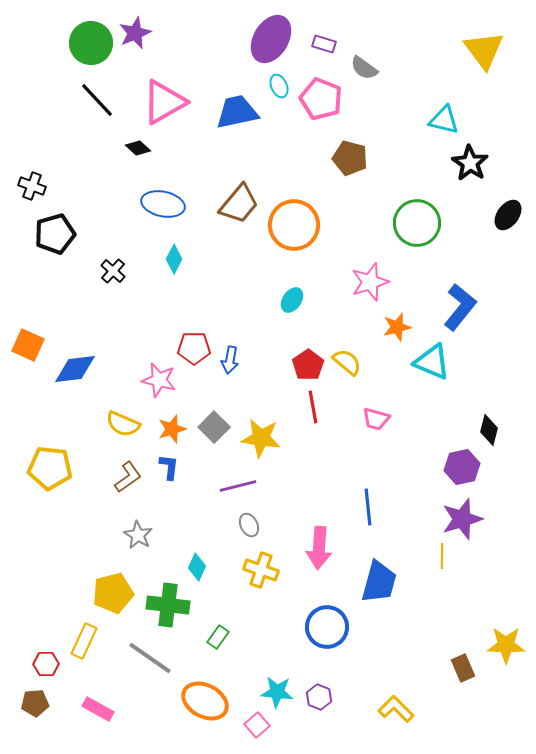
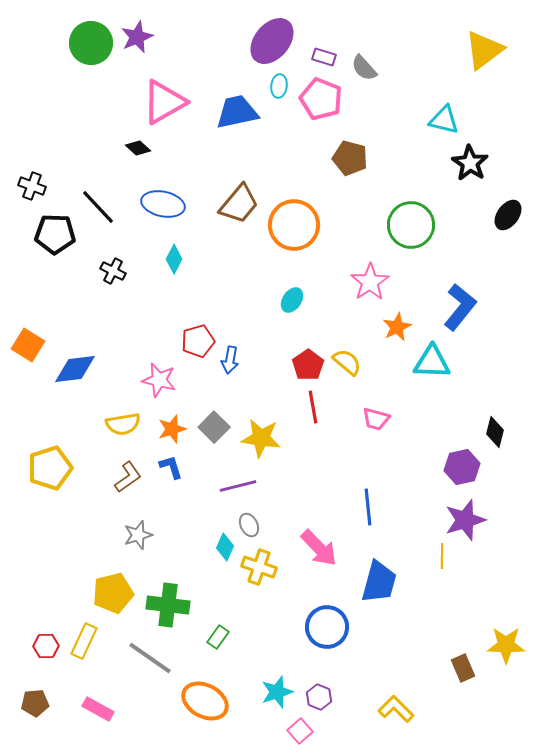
purple star at (135, 33): moved 2 px right, 4 px down
purple ellipse at (271, 39): moved 1 px right, 2 px down; rotated 9 degrees clockwise
purple rectangle at (324, 44): moved 13 px down
yellow triangle at (484, 50): rotated 30 degrees clockwise
gray semicircle at (364, 68): rotated 12 degrees clockwise
cyan ellipse at (279, 86): rotated 30 degrees clockwise
black line at (97, 100): moved 1 px right, 107 px down
green circle at (417, 223): moved 6 px left, 2 px down
black pentagon at (55, 234): rotated 18 degrees clockwise
black cross at (113, 271): rotated 15 degrees counterclockwise
pink star at (370, 282): rotated 15 degrees counterclockwise
orange star at (397, 327): rotated 12 degrees counterclockwise
orange square at (28, 345): rotated 8 degrees clockwise
red pentagon at (194, 348): moved 4 px right, 7 px up; rotated 16 degrees counterclockwise
cyan triangle at (432, 362): rotated 21 degrees counterclockwise
yellow semicircle at (123, 424): rotated 32 degrees counterclockwise
black diamond at (489, 430): moved 6 px right, 2 px down
blue L-shape at (169, 467): moved 2 px right; rotated 24 degrees counterclockwise
yellow pentagon at (50, 468): rotated 24 degrees counterclockwise
purple star at (462, 519): moved 3 px right, 1 px down
gray star at (138, 535): rotated 24 degrees clockwise
pink arrow at (319, 548): rotated 48 degrees counterclockwise
cyan diamond at (197, 567): moved 28 px right, 20 px up
yellow cross at (261, 570): moved 2 px left, 3 px up
red hexagon at (46, 664): moved 18 px up
cyan star at (277, 692): rotated 24 degrees counterclockwise
pink square at (257, 725): moved 43 px right, 6 px down
